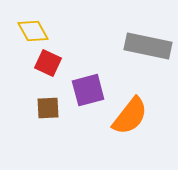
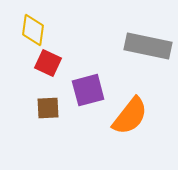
yellow diamond: moved 1 px up; rotated 36 degrees clockwise
